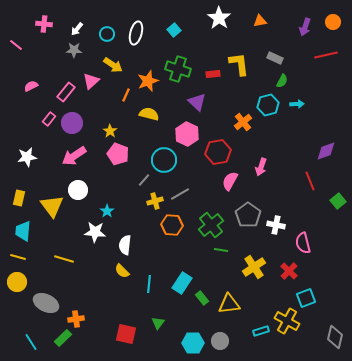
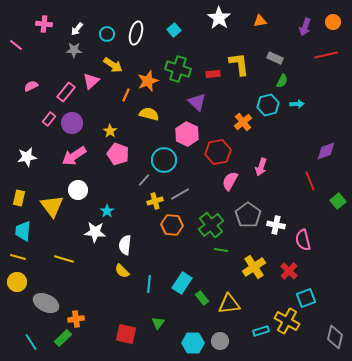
pink semicircle at (303, 243): moved 3 px up
